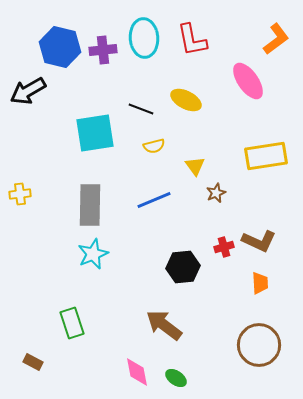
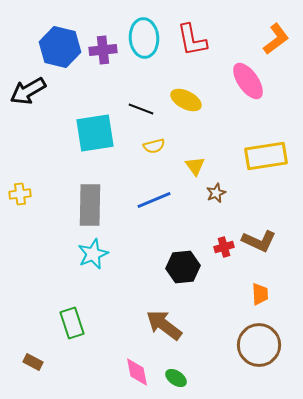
orange trapezoid: moved 11 px down
